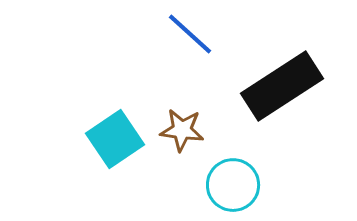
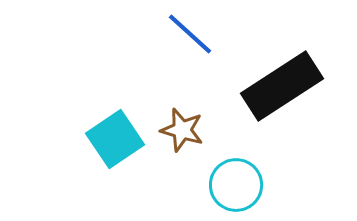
brown star: rotated 9 degrees clockwise
cyan circle: moved 3 px right
